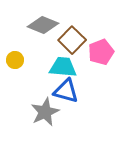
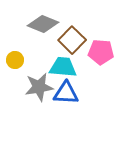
gray diamond: moved 1 px up
pink pentagon: rotated 25 degrees clockwise
blue triangle: moved 2 px down; rotated 12 degrees counterclockwise
gray star: moved 6 px left, 25 px up; rotated 16 degrees clockwise
